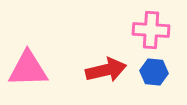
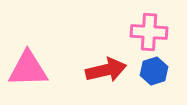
pink cross: moved 2 px left, 2 px down
blue hexagon: moved 1 px up; rotated 24 degrees counterclockwise
